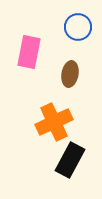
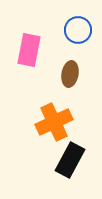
blue circle: moved 3 px down
pink rectangle: moved 2 px up
